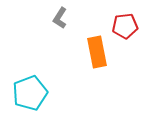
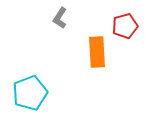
red pentagon: rotated 10 degrees counterclockwise
orange rectangle: rotated 8 degrees clockwise
